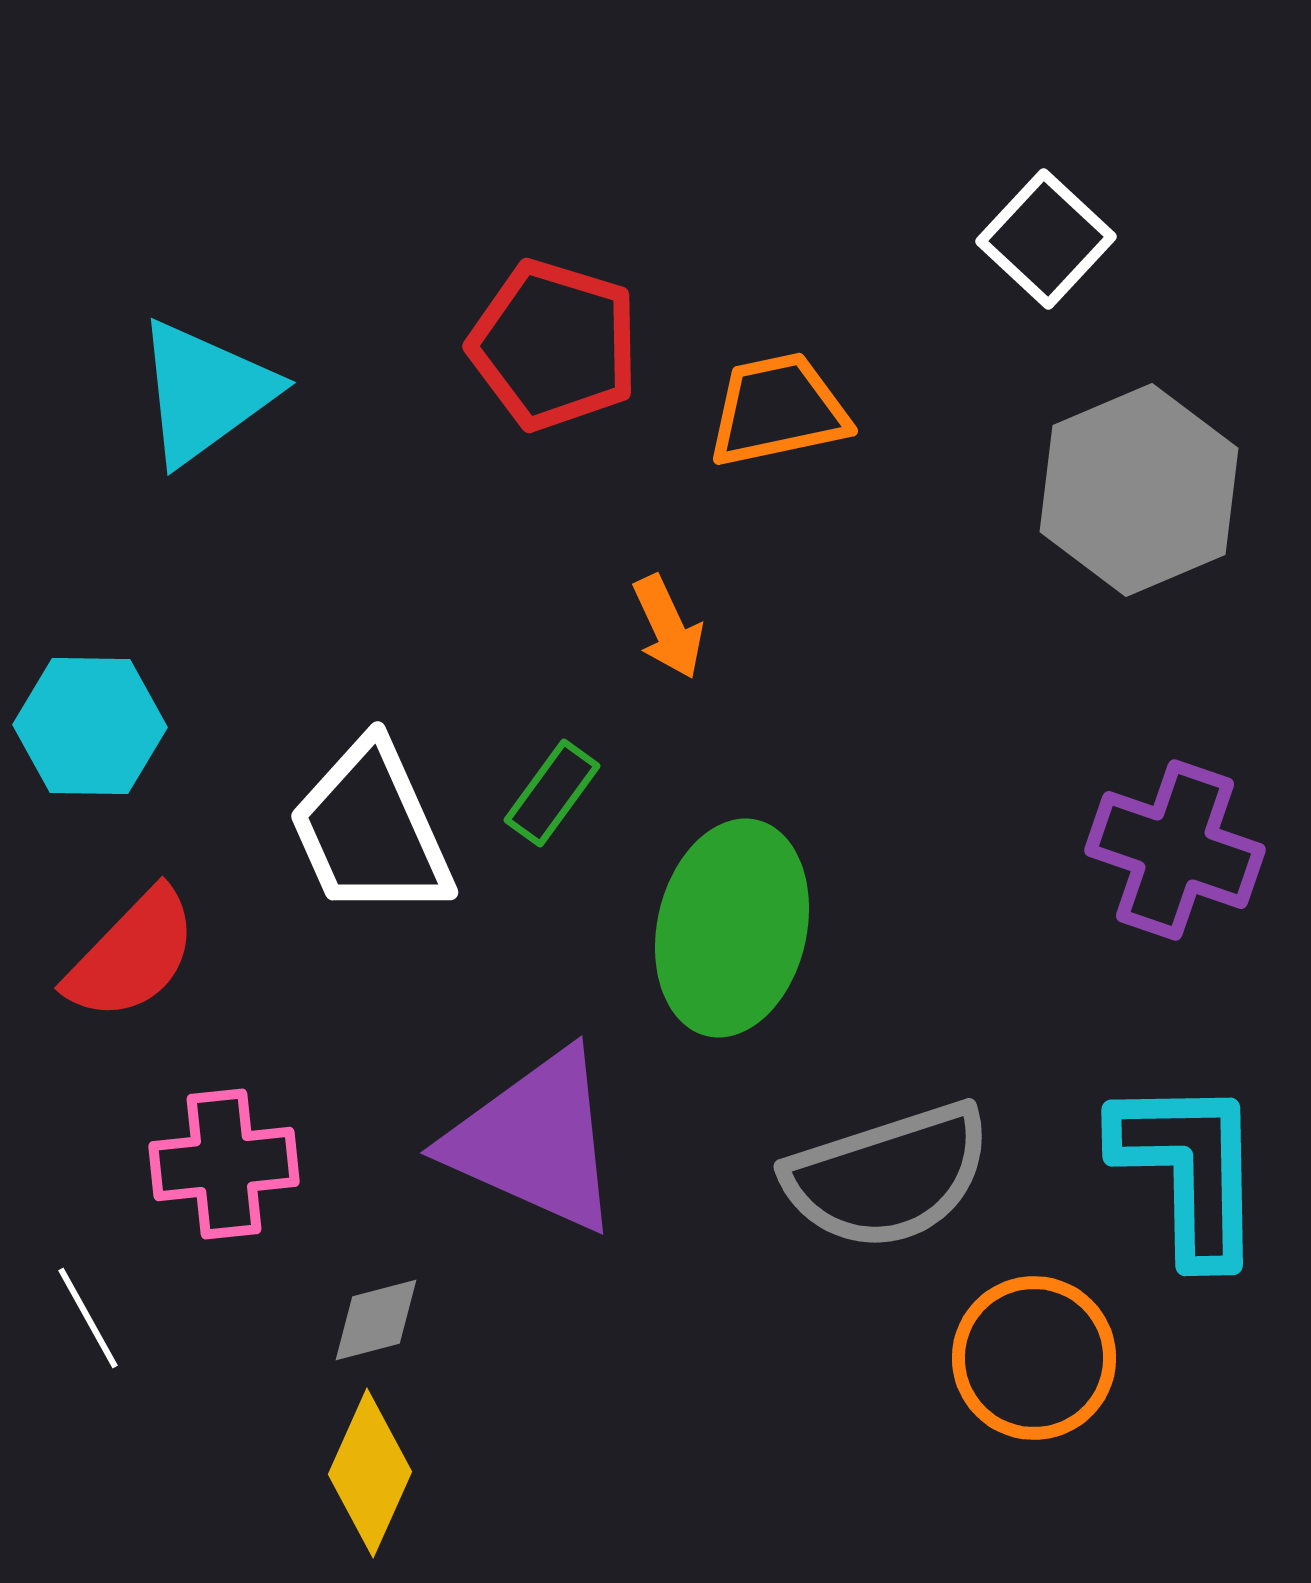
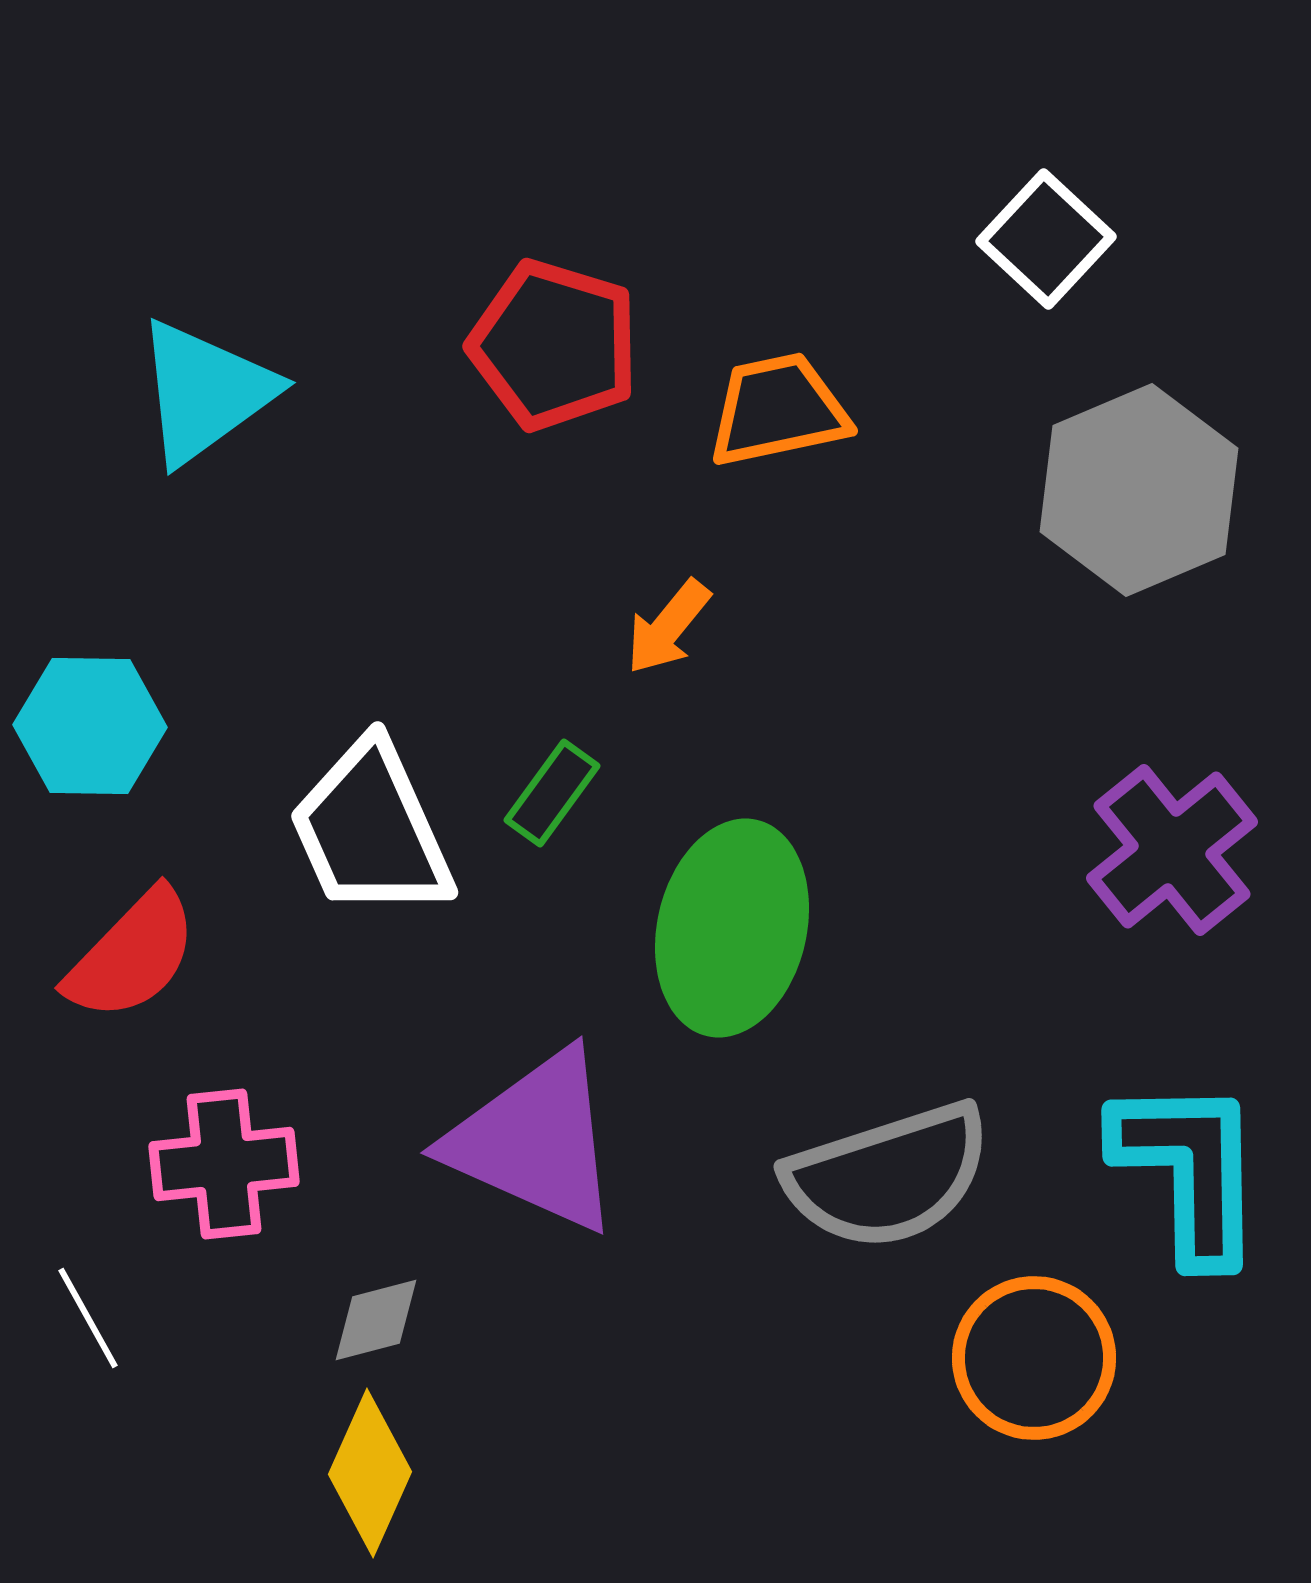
orange arrow: rotated 64 degrees clockwise
purple cross: moved 3 px left; rotated 32 degrees clockwise
